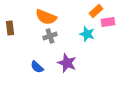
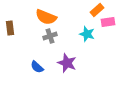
orange rectangle: moved 1 px right, 1 px up
